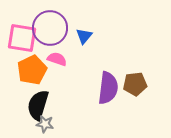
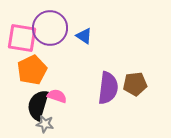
blue triangle: rotated 36 degrees counterclockwise
pink semicircle: moved 37 px down
